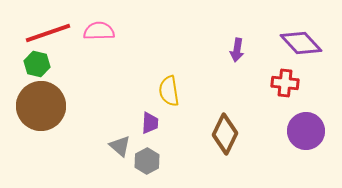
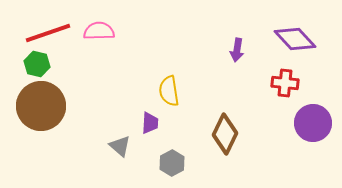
purple diamond: moved 6 px left, 4 px up
purple circle: moved 7 px right, 8 px up
gray hexagon: moved 25 px right, 2 px down
